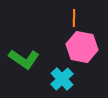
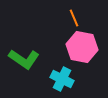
orange line: rotated 24 degrees counterclockwise
cyan cross: rotated 20 degrees counterclockwise
